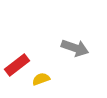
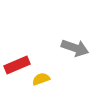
red rectangle: rotated 15 degrees clockwise
